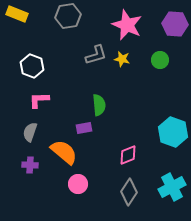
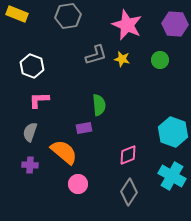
cyan cross: moved 11 px up; rotated 32 degrees counterclockwise
